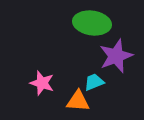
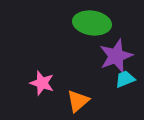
cyan trapezoid: moved 31 px right, 3 px up
orange triangle: rotated 45 degrees counterclockwise
